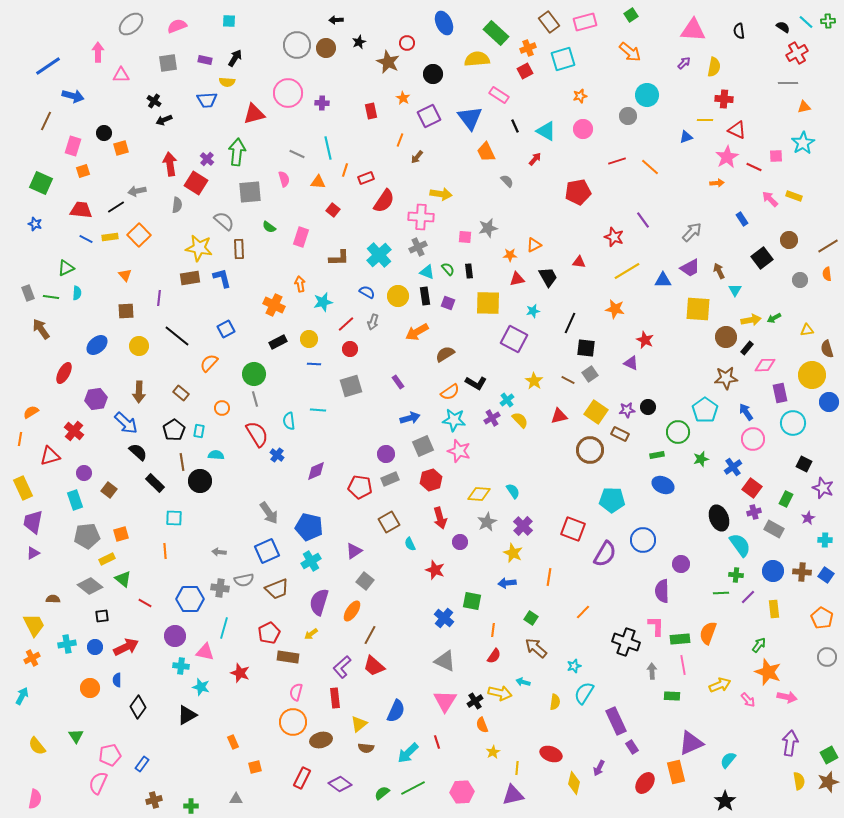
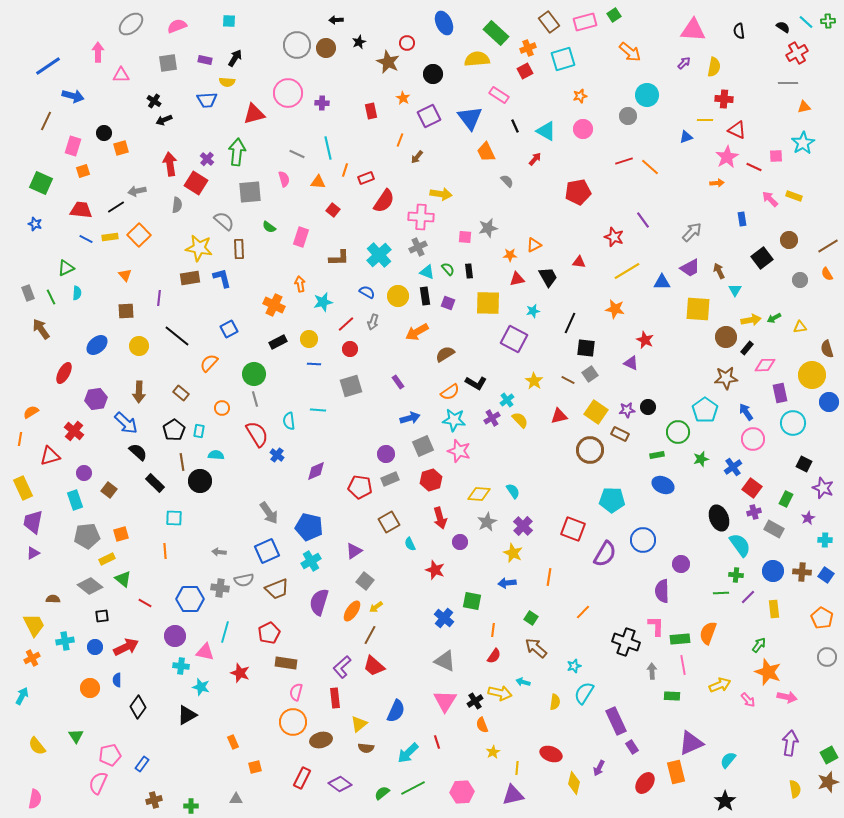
green square at (631, 15): moved 17 px left
red line at (617, 161): moved 7 px right
blue rectangle at (742, 219): rotated 24 degrees clockwise
orange semicircle at (827, 274): rotated 24 degrees counterclockwise
blue triangle at (663, 280): moved 1 px left, 2 px down
green line at (51, 297): rotated 56 degrees clockwise
blue square at (226, 329): moved 3 px right
yellow triangle at (807, 330): moved 7 px left, 3 px up
cyan line at (224, 628): moved 1 px right, 4 px down
yellow arrow at (311, 634): moved 65 px right, 27 px up
cyan cross at (67, 644): moved 2 px left, 3 px up
brown rectangle at (288, 657): moved 2 px left, 6 px down
yellow semicircle at (799, 781): moved 4 px left, 8 px down
